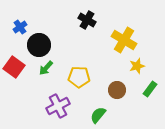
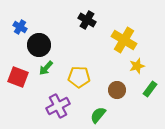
blue cross: rotated 24 degrees counterclockwise
red square: moved 4 px right, 10 px down; rotated 15 degrees counterclockwise
